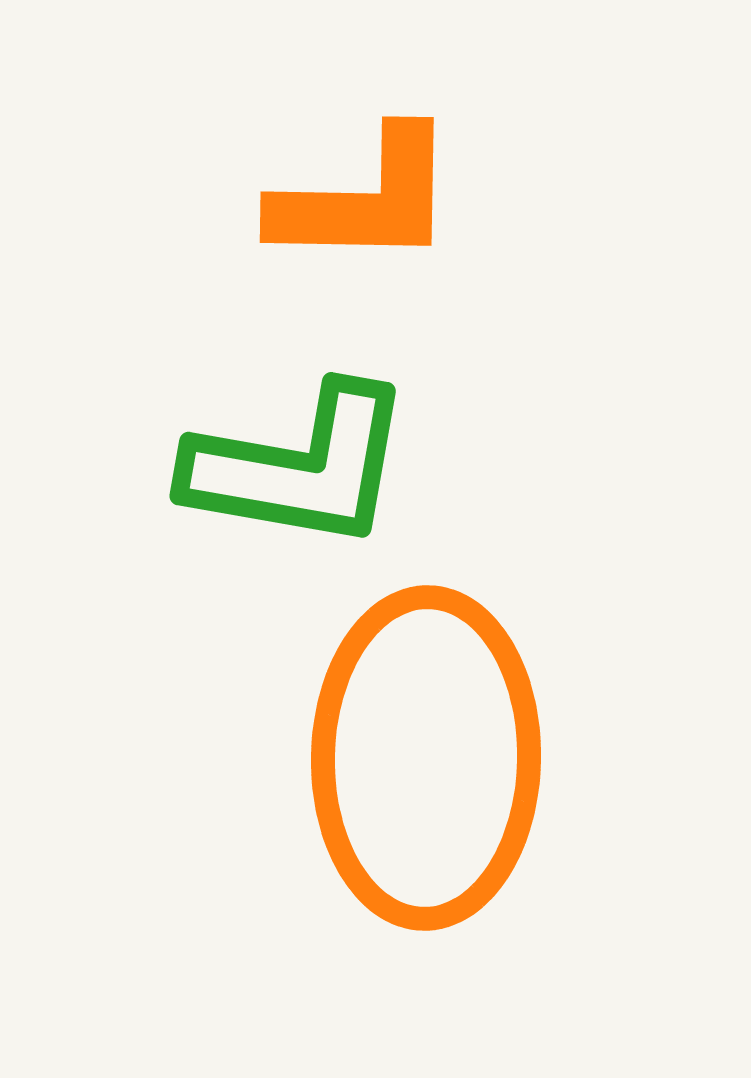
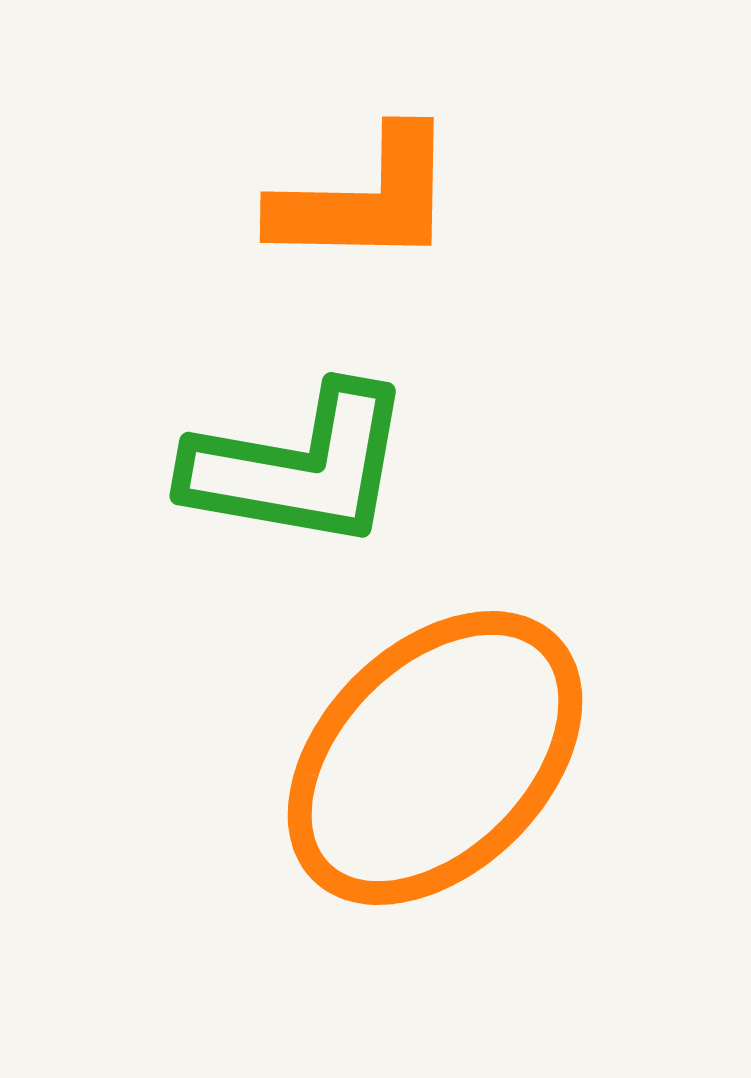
orange ellipse: moved 9 px right; rotated 44 degrees clockwise
